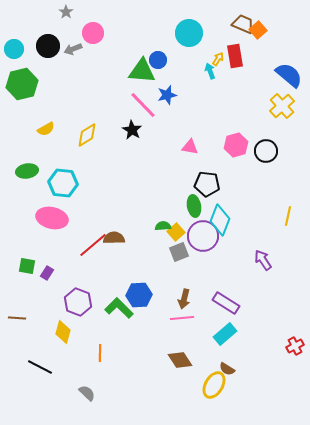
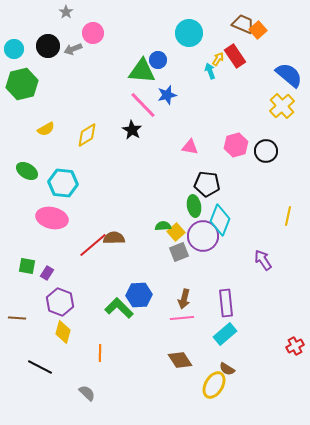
red rectangle at (235, 56): rotated 25 degrees counterclockwise
green ellipse at (27, 171): rotated 40 degrees clockwise
purple hexagon at (78, 302): moved 18 px left
purple rectangle at (226, 303): rotated 52 degrees clockwise
